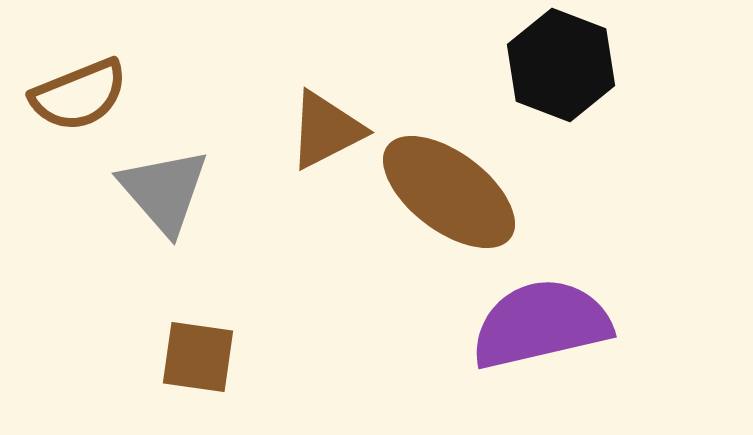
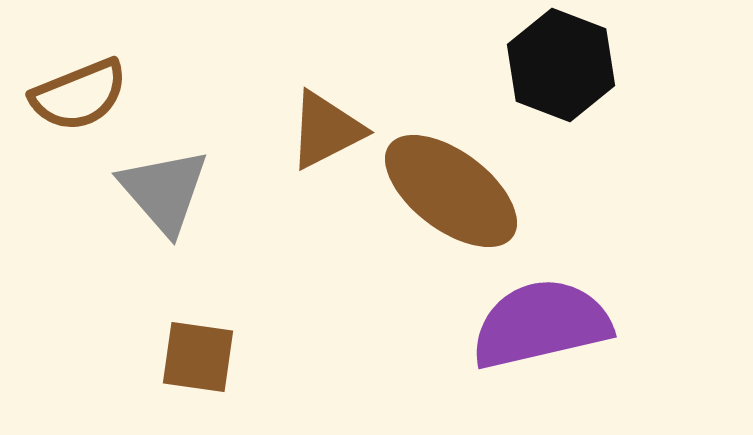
brown ellipse: moved 2 px right, 1 px up
